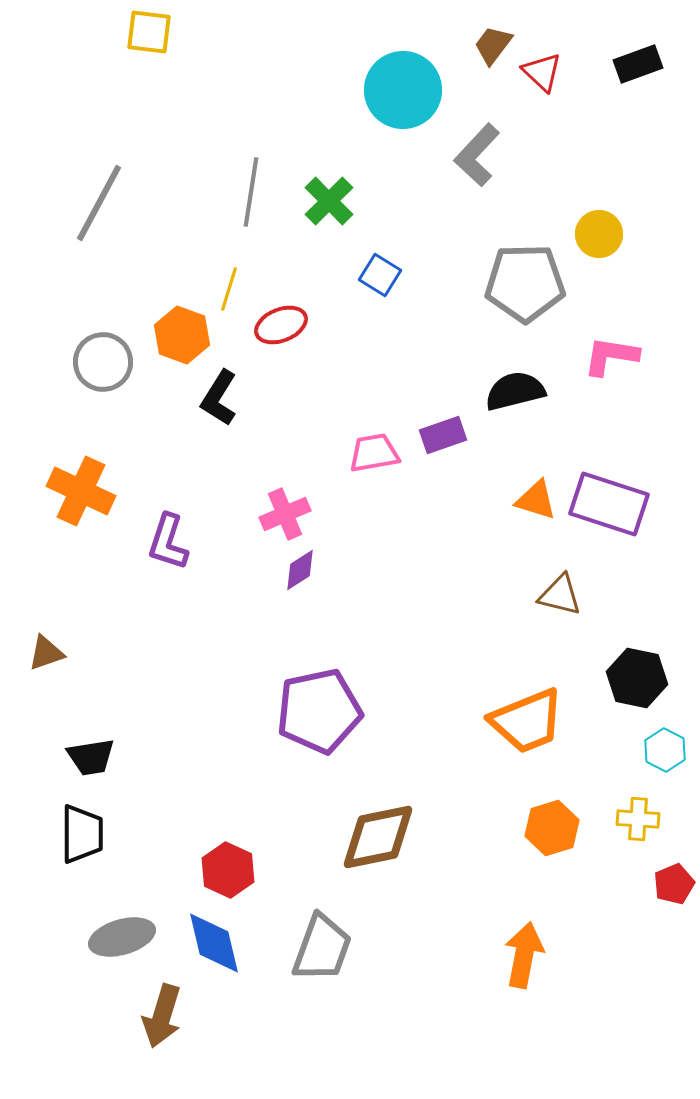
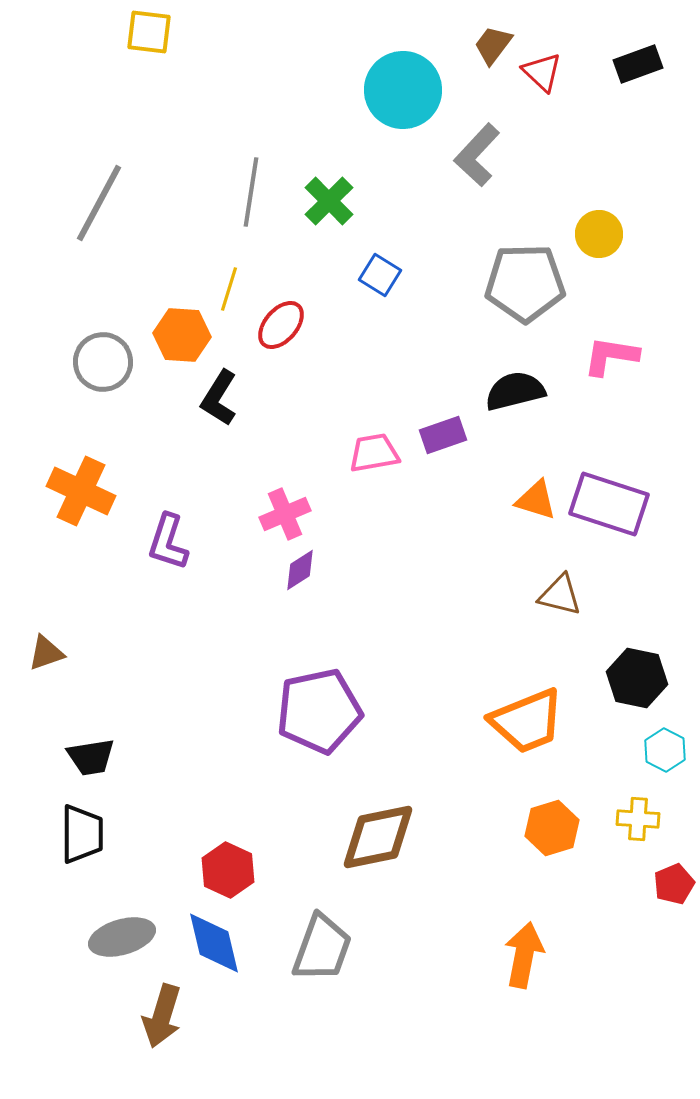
red ellipse at (281, 325): rotated 27 degrees counterclockwise
orange hexagon at (182, 335): rotated 16 degrees counterclockwise
